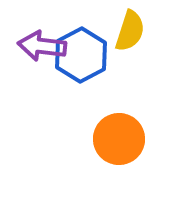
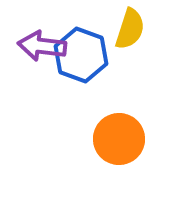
yellow semicircle: moved 2 px up
blue hexagon: rotated 12 degrees counterclockwise
